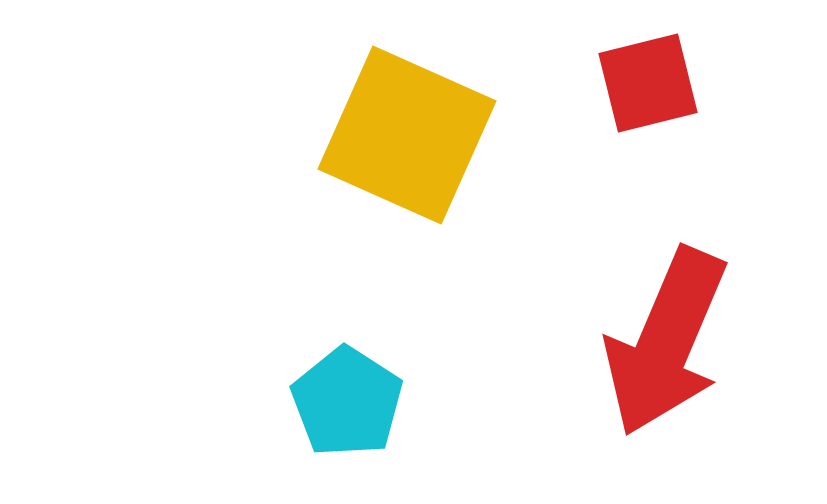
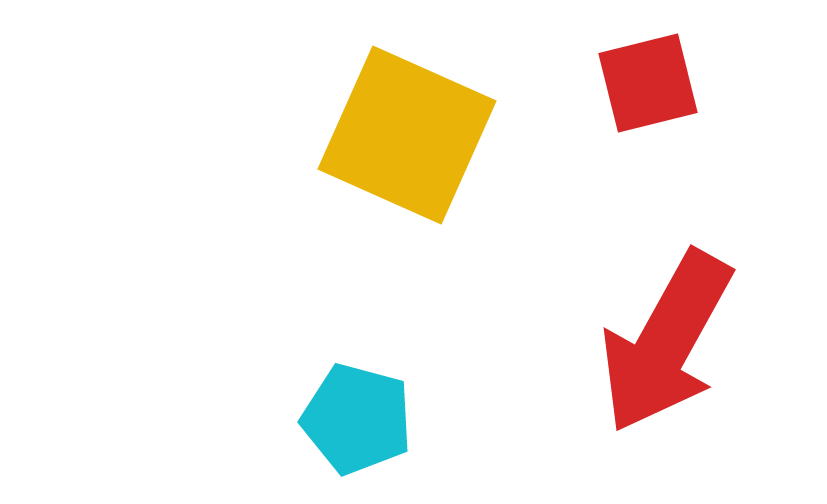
red arrow: rotated 6 degrees clockwise
cyan pentagon: moved 10 px right, 17 px down; rotated 18 degrees counterclockwise
